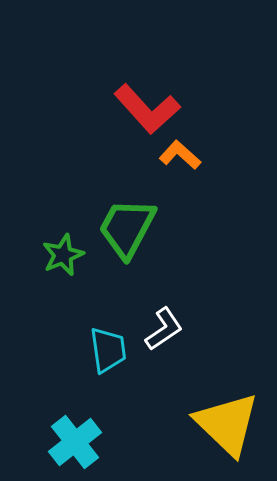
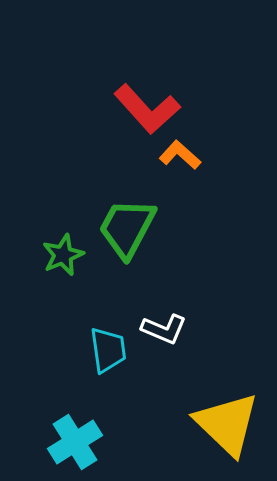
white L-shape: rotated 57 degrees clockwise
cyan cross: rotated 6 degrees clockwise
